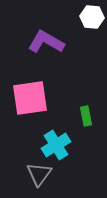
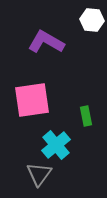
white hexagon: moved 3 px down
pink square: moved 2 px right, 2 px down
cyan cross: rotated 8 degrees counterclockwise
